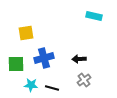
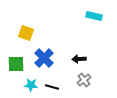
yellow square: rotated 28 degrees clockwise
blue cross: rotated 30 degrees counterclockwise
black line: moved 1 px up
